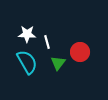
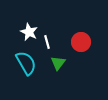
white star: moved 2 px right, 2 px up; rotated 24 degrees clockwise
red circle: moved 1 px right, 10 px up
cyan semicircle: moved 1 px left, 1 px down
